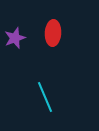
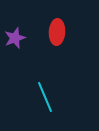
red ellipse: moved 4 px right, 1 px up
